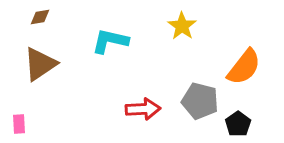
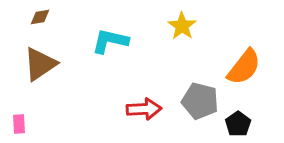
red arrow: moved 1 px right
